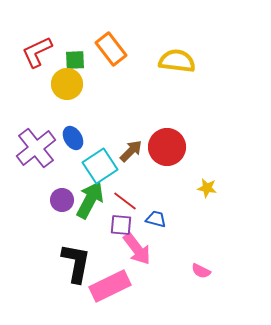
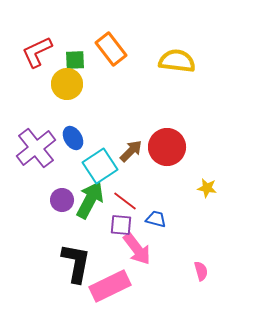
pink semicircle: rotated 132 degrees counterclockwise
